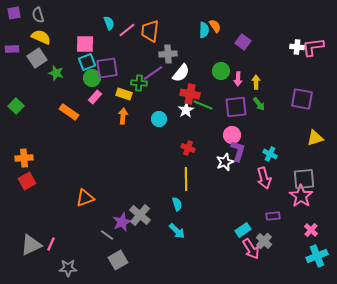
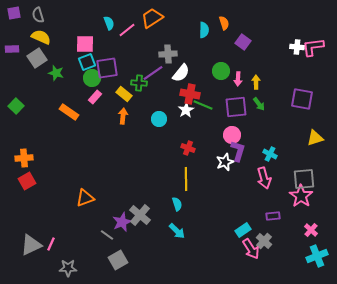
orange semicircle at (215, 26): moved 9 px right, 3 px up; rotated 16 degrees clockwise
orange trapezoid at (150, 31): moved 2 px right, 13 px up; rotated 50 degrees clockwise
yellow rectangle at (124, 94): rotated 21 degrees clockwise
